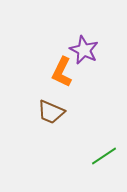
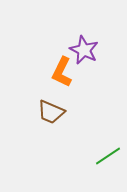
green line: moved 4 px right
